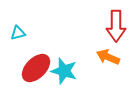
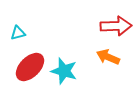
red arrow: rotated 92 degrees counterclockwise
red ellipse: moved 6 px left, 1 px up
